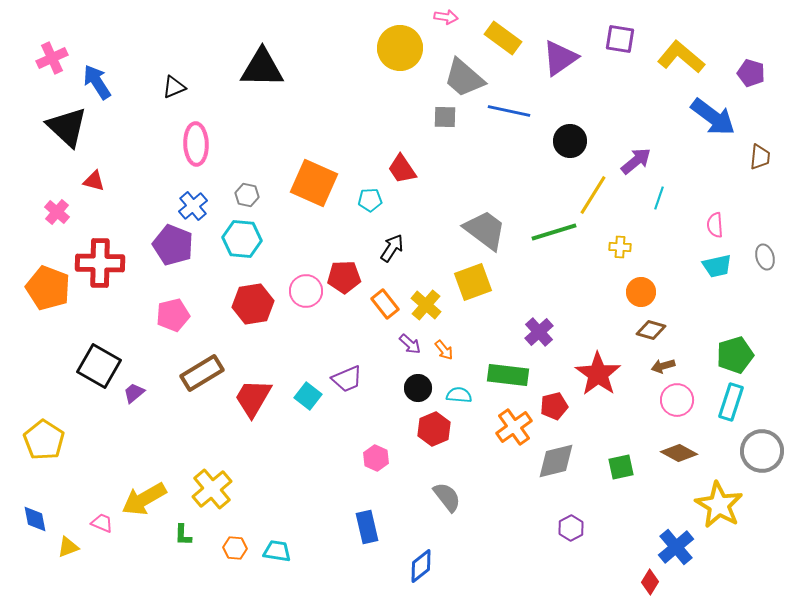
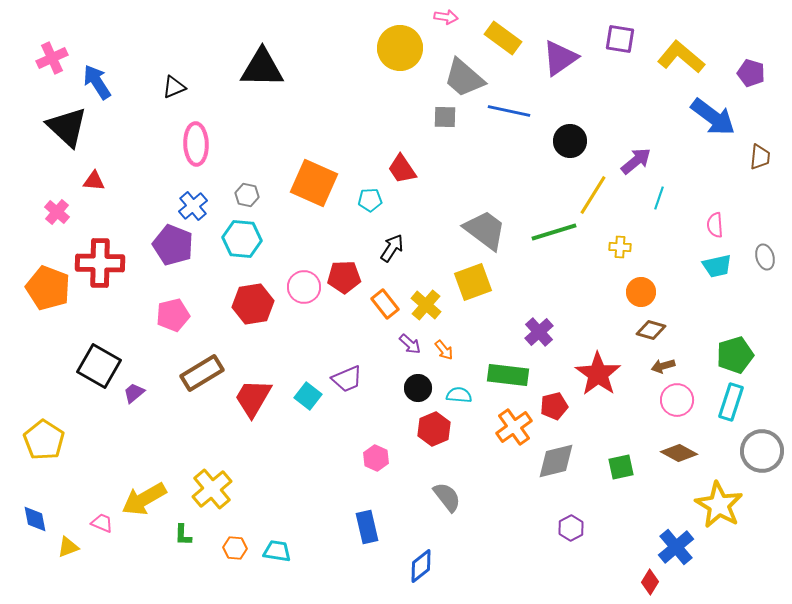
red triangle at (94, 181): rotated 10 degrees counterclockwise
pink circle at (306, 291): moved 2 px left, 4 px up
